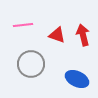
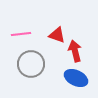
pink line: moved 2 px left, 9 px down
red arrow: moved 8 px left, 16 px down
blue ellipse: moved 1 px left, 1 px up
